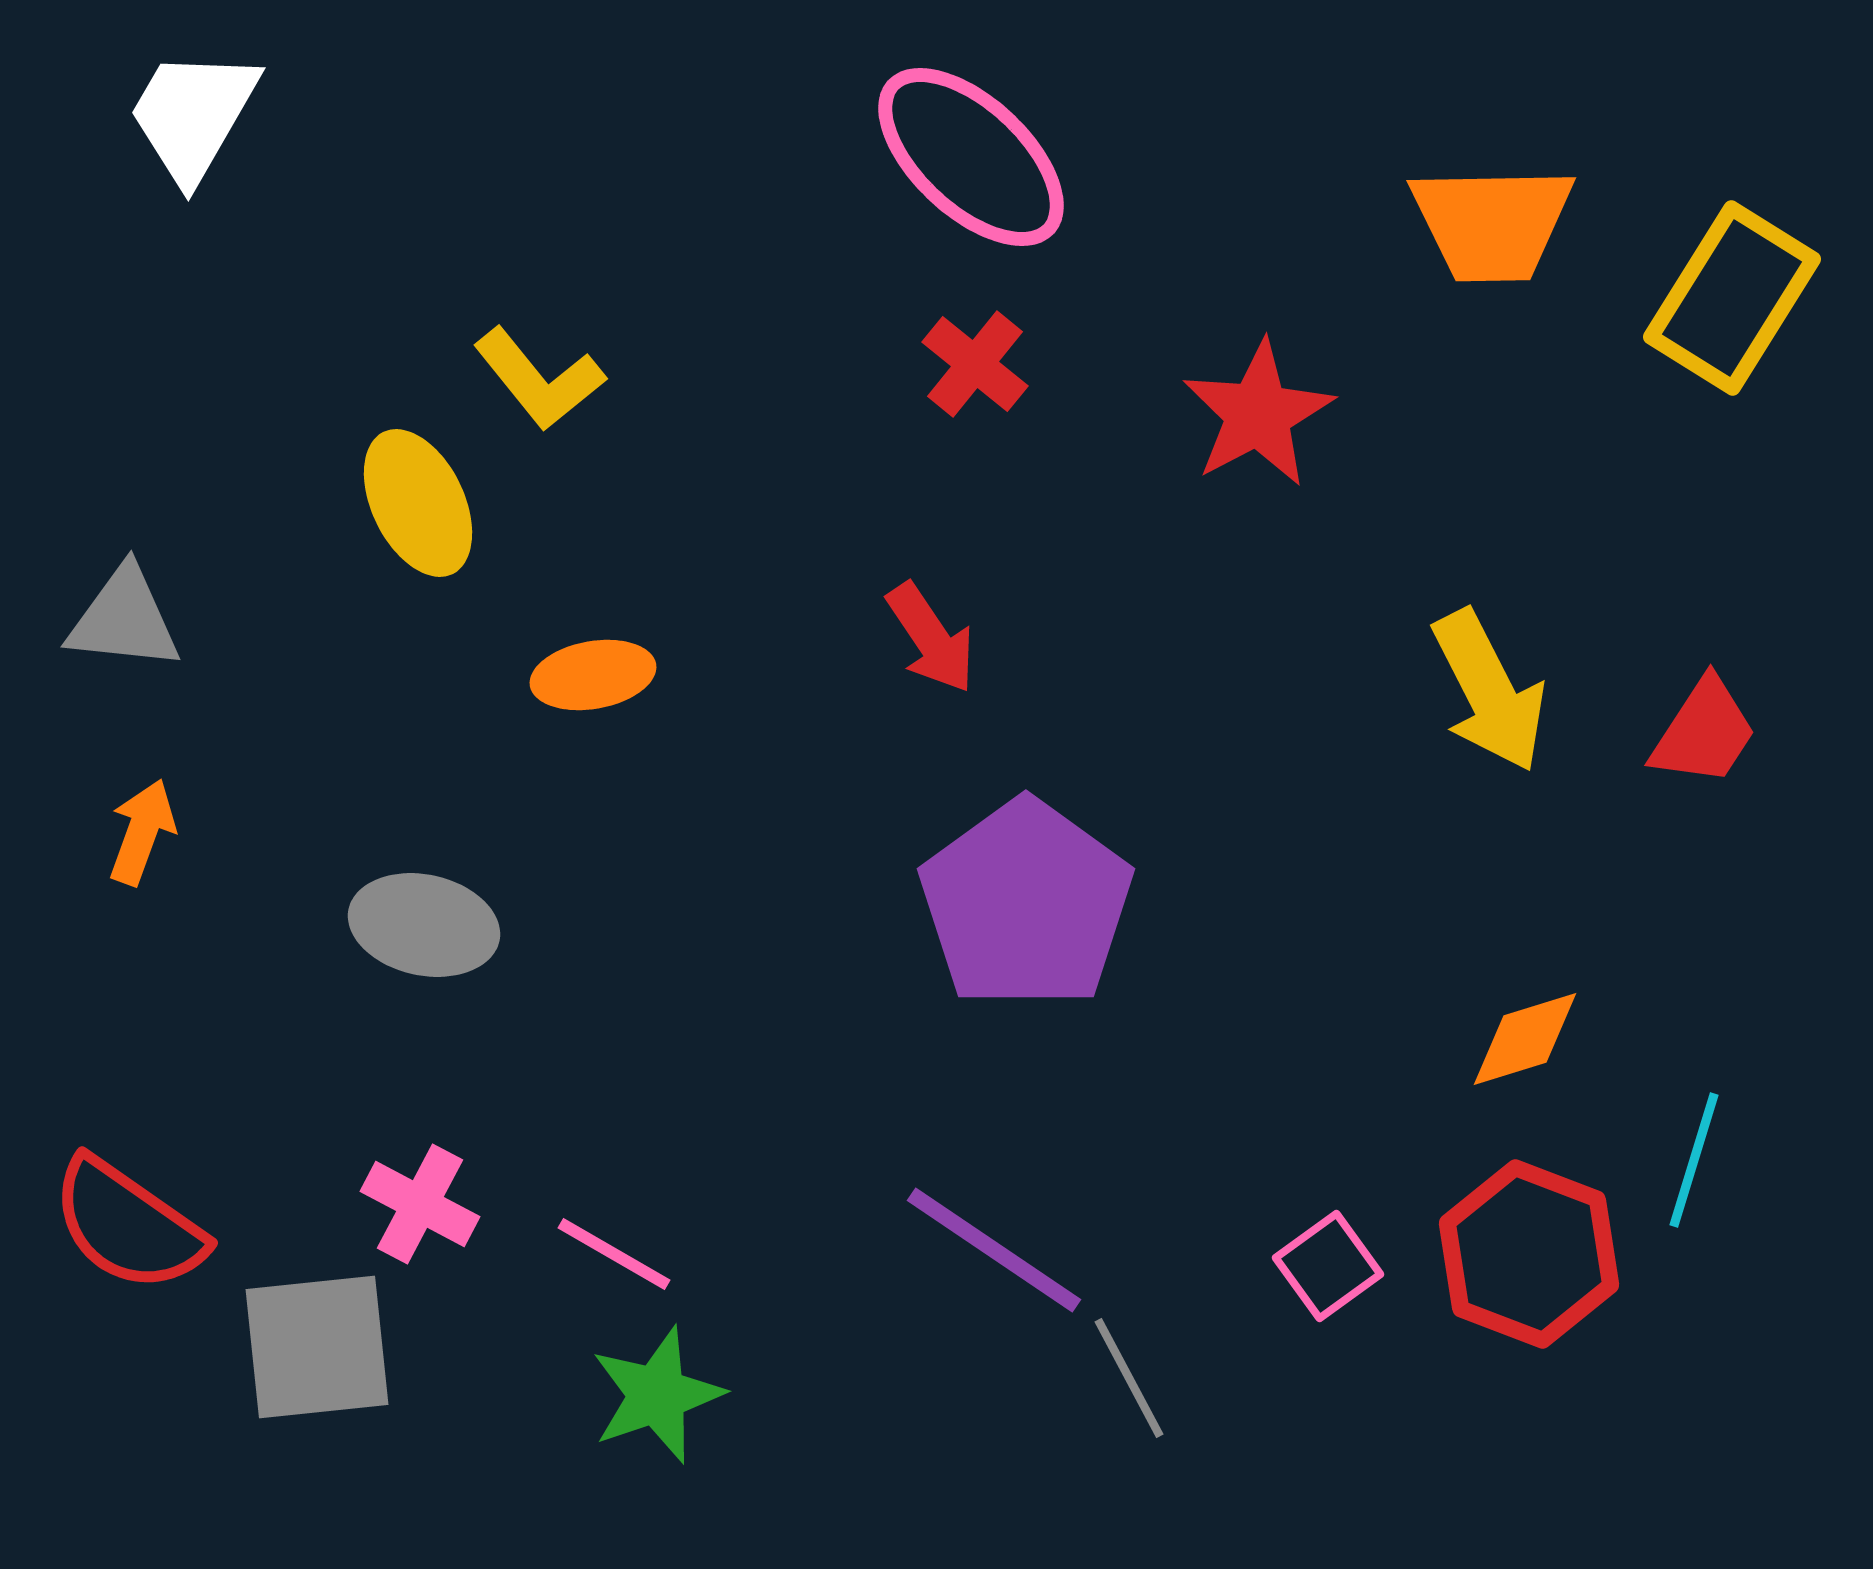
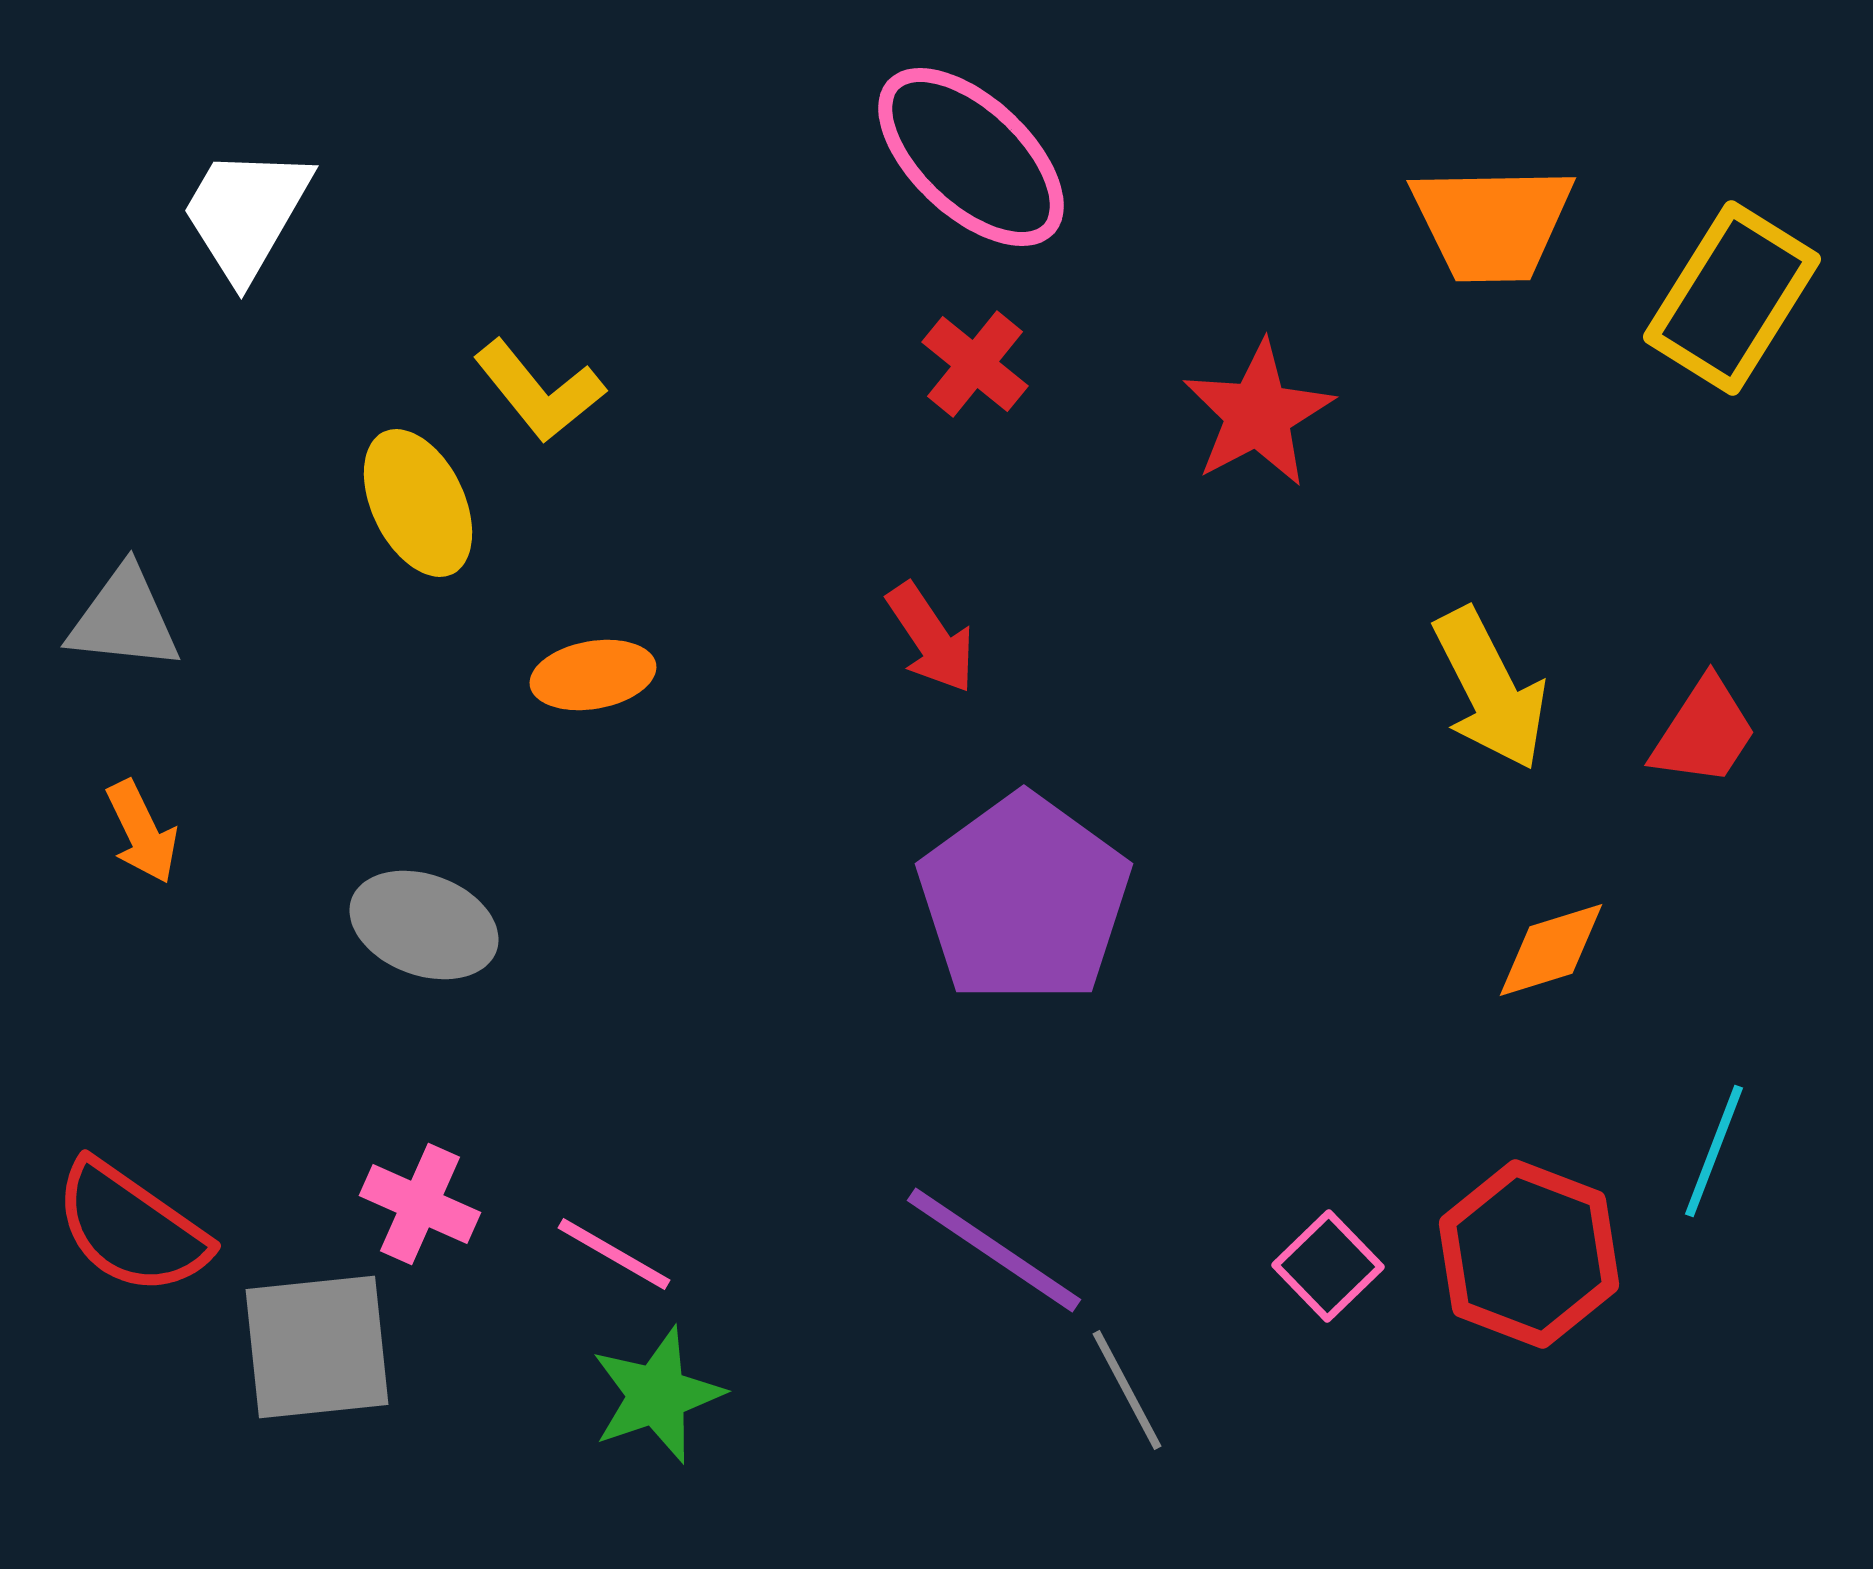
white trapezoid: moved 53 px right, 98 px down
yellow L-shape: moved 12 px down
yellow arrow: moved 1 px right, 2 px up
orange arrow: rotated 134 degrees clockwise
purple pentagon: moved 2 px left, 5 px up
gray ellipse: rotated 8 degrees clockwise
orange diamond: moved 26 px right, 89 px up
cyan line: moved 20 px right, 9 px up; rotated 4 degrees clockwise
pink cross: rotated 4 degrees counterclockwise
red semicircle: moved 3 px right, 3 px down
pink square: rotated 8 degrees counterclockwise
gray line: moved 2 px left, 12 px down
